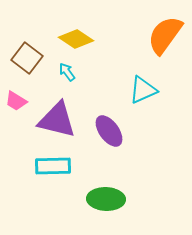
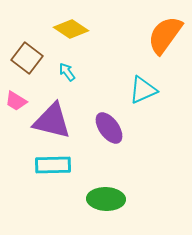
yellow diamond: moved 5 px left, 10 px up
purple triangle: moved 5 px left, 1 px down
purple ellipse: moved 3 px up
cyan rectangle: moved 1 px up
